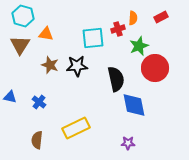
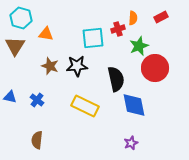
cyan hexagon: moved 2 px left, 2 px down
brown triangle: moved 5 px left, 1 px down
brown star: moved 1 px down
blue cross: moved 2 px left, 2 px up
yellow rectangle: moved 9 px right, 22 px up; rotated 52 degrees clockwise
purple star: moved 3 px right; rotated 24 degrees counterclockwise
